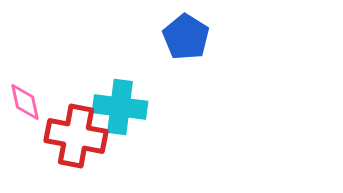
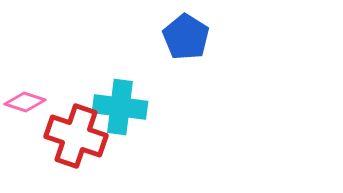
pink diamond: rotated 60 degrees counterclockwise
red cross: rotated 8 degrees clockwise
